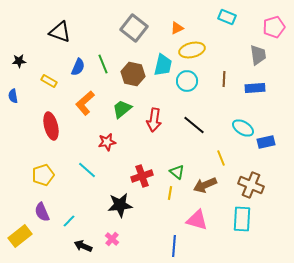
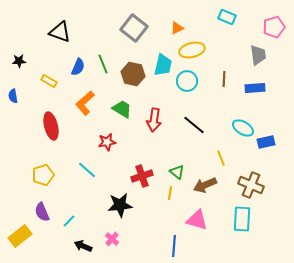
green trapezoid at (122, 109): rotated 70 degrees clockwise
